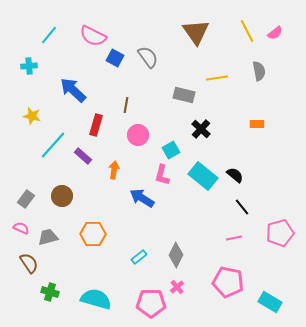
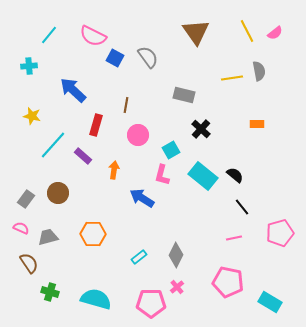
yellow line at (217, 78): moved 15 px right
brown circle at (62, 196): moved 4 px left, 3 px up
